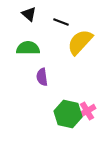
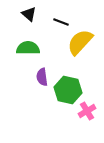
green hexagon: moved 24 px up
